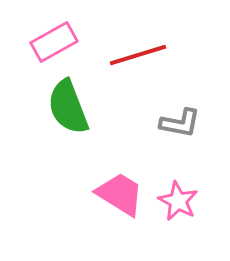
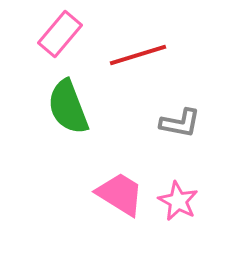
pink rectangle: moved 6 px right, 8 px up; rotated 21 degrees counterclockwise
